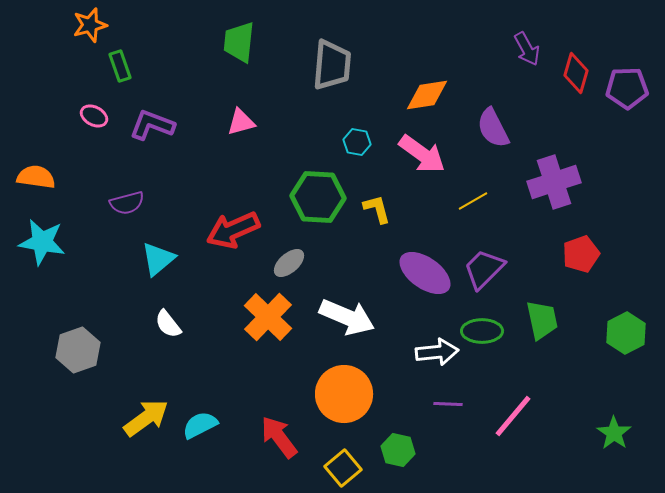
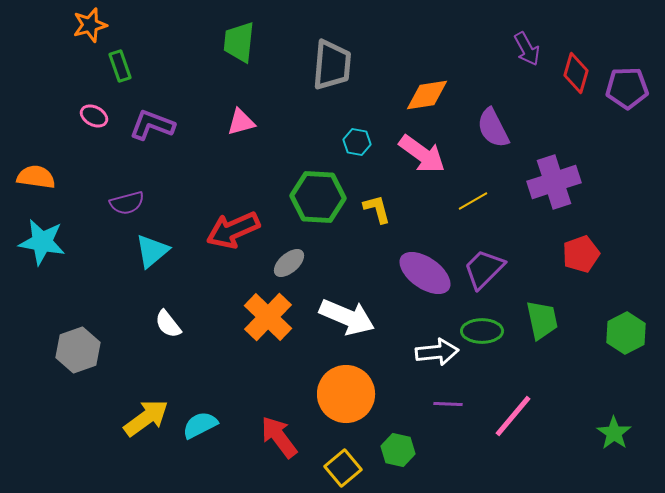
cyan triangle at (158, 259): moved 6 px left, 8 px up
orange circle at (344, 394): moved 2 px right
